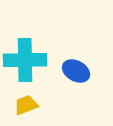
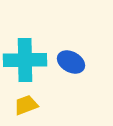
blue ellipse: moved 5 px left, 9 px up
